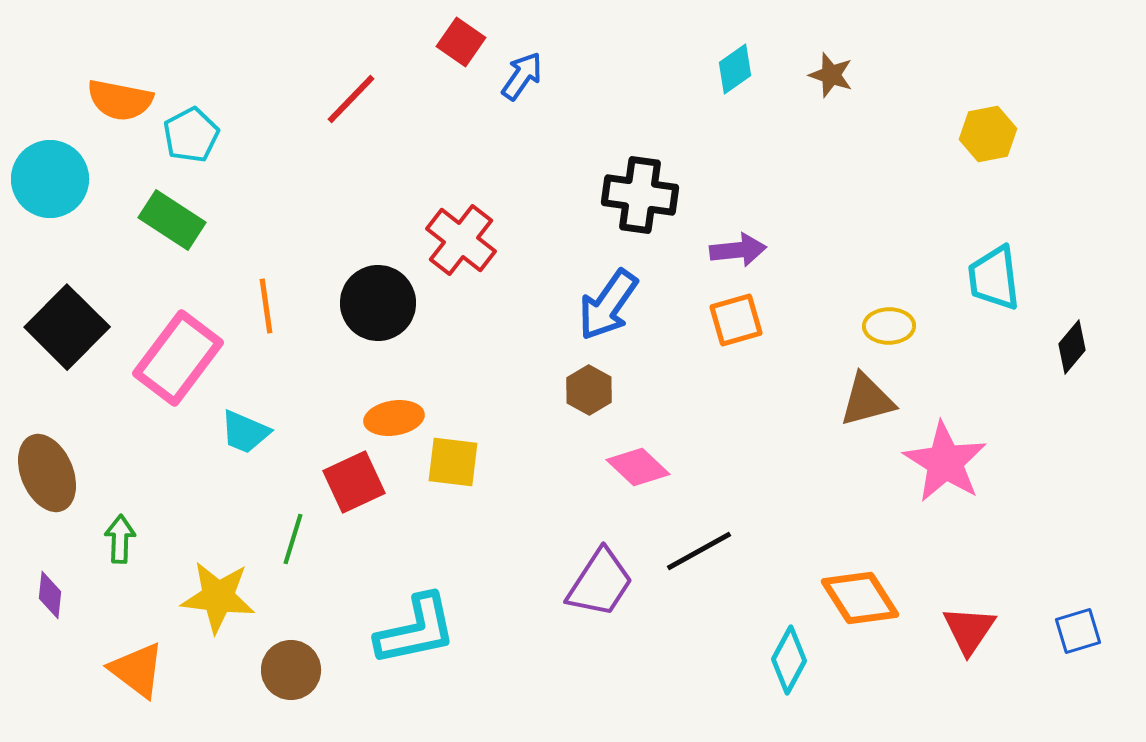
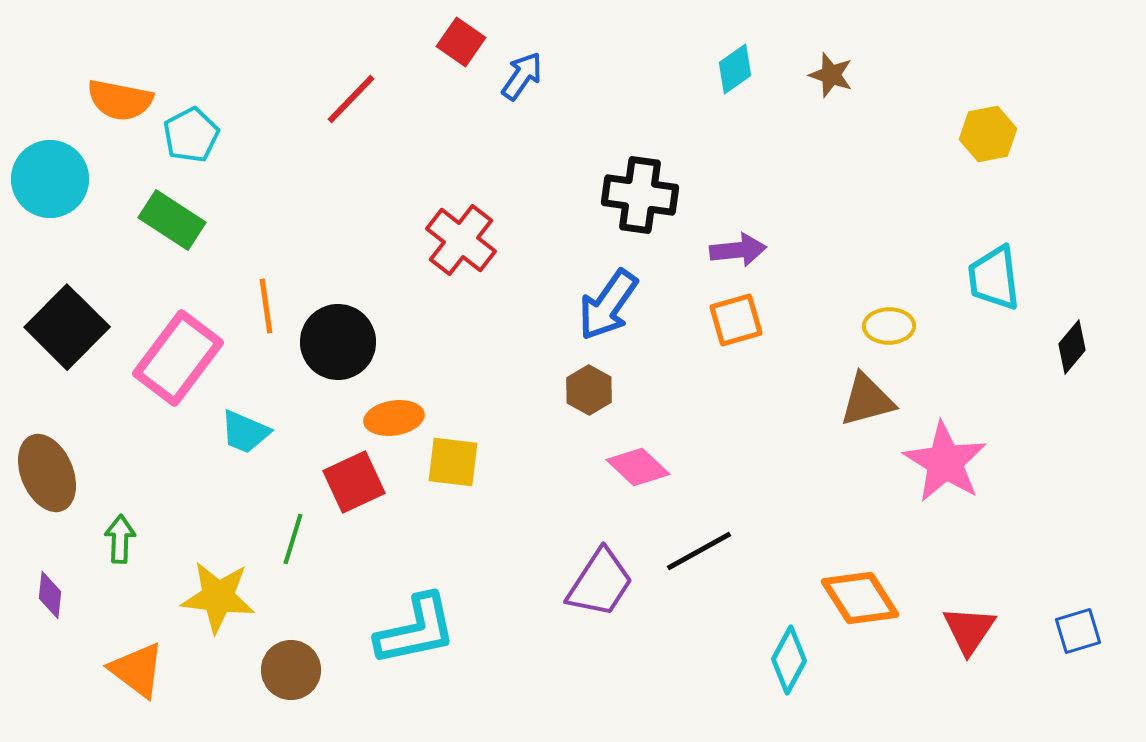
black circle at (378, 303): moved 40 px left, 39 px down
